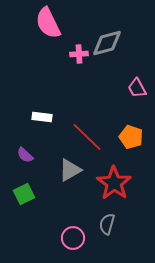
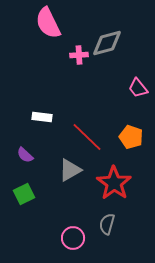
pink cross: moved 1 px down
pink trapezoid: moved 1 px right; rotated 10 degrees counterclockwise
